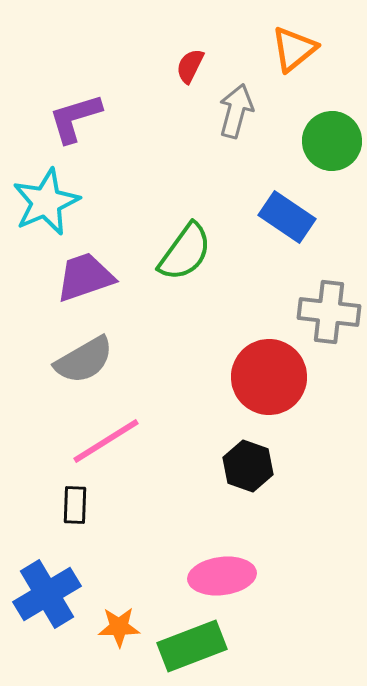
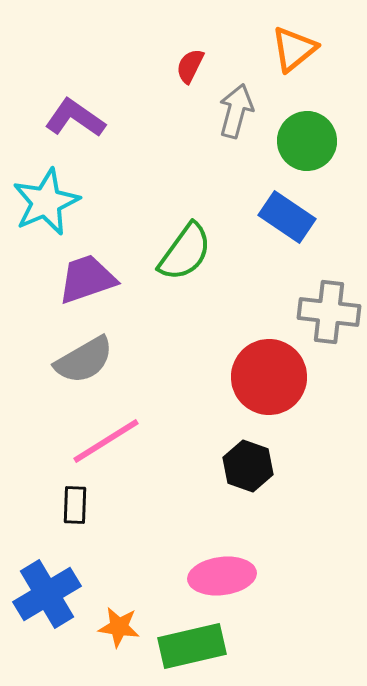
purple L-shape: rotated 52 degrees clockwise
green circle: moved 25 px left
purple trapezoid: moved 2 px right, 2 px down
orange star: rotated 9 degrees clockwise
green rectangle: rotated 8 degrees clockwise
